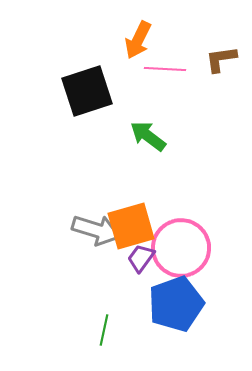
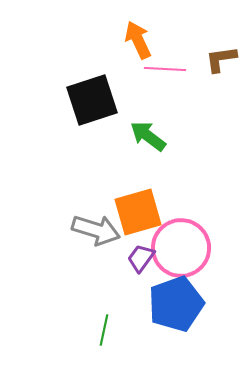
orange arrow: rotated 129 degrees clockwise
black square: moved 5 px right, 9 px down
orange square: moved 7 px right, 14 px up
